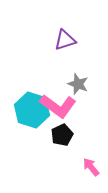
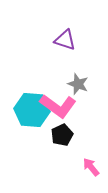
purple triangle: rotated 35 degrees clockwise
cyan hexagon: rotated 12 degrees counterclockwise
